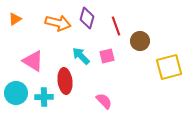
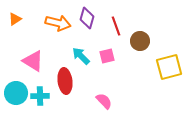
cyan cross: moved 4 px left, 1 px up
